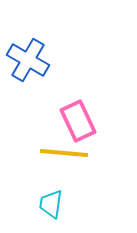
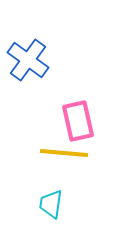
blue cross: rotated 6 degrees clockwise
pink rectangle: rotated 12 degrees clockwise
